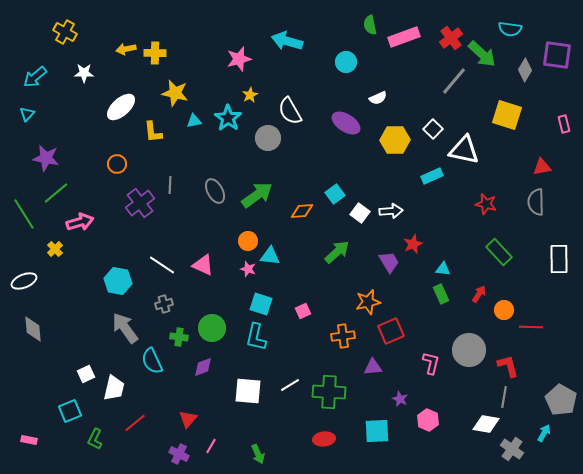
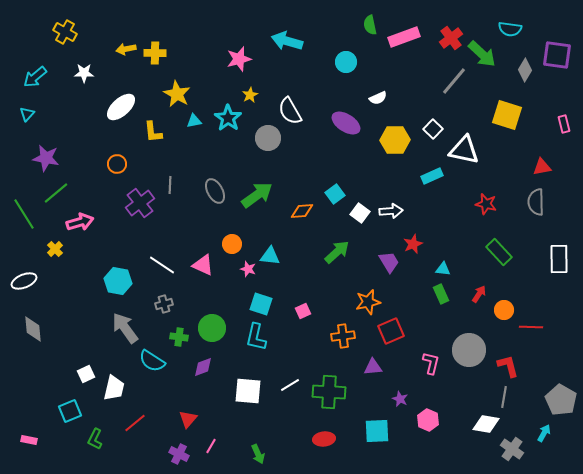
yellow star at (175, 93): moved 2 px right, 1 px down; rotated 16 degrees clockwise
orange circle at (248, 241): moved 16 px left, 3 px down
cyan semicircle at (152, 361): rotated 32 degrees counterclockwise
